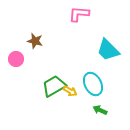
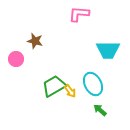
cyan trapezoid: rotated 45 degrees counterclockwise
yellow arrow: rotated 24 degrees clockwise
green arrow: rotated 16 degrees clockwise
